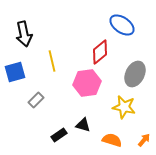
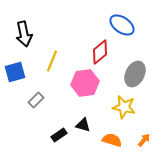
yellow line: rotated 35 degrees clockwise
pink hexagon: moved 2 px left
